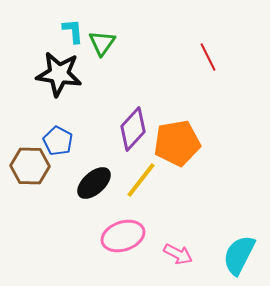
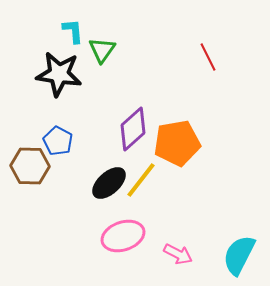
green triangle: moved 7 px down
purple diamond: rotated 6 degrees clockwise
black ellipse: moved 15 px right
